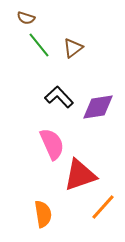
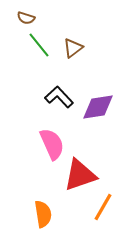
orange line: rotated 12 degrees counterclockwise
